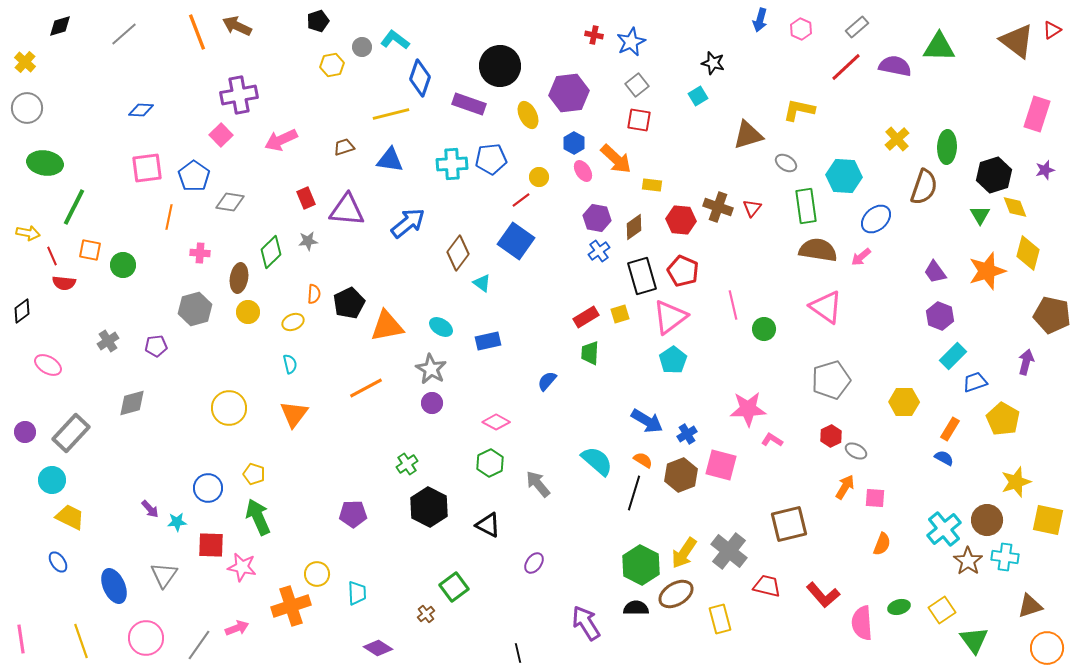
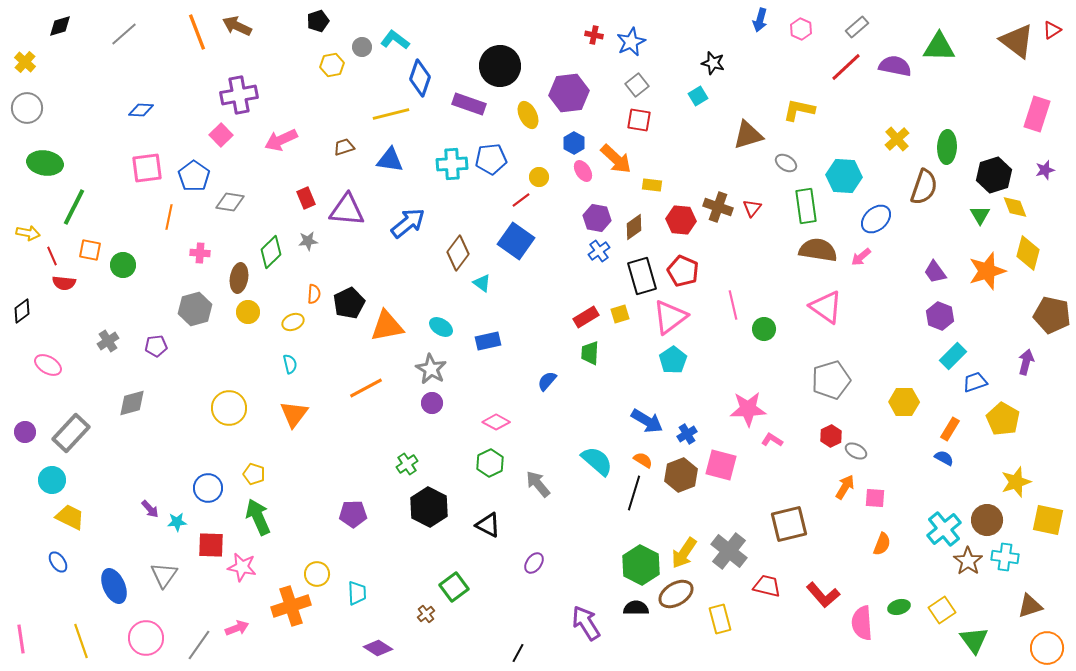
black line at (518, 653): rotated 42 degrees clockwise
